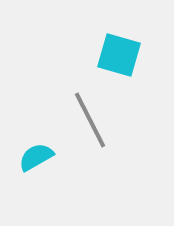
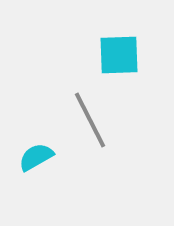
cyan square: rotated 18 degrees counterclockwise
